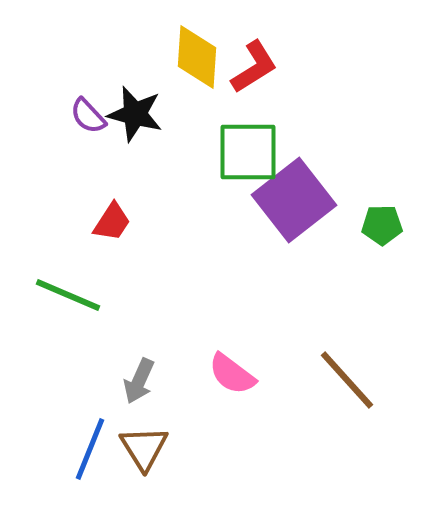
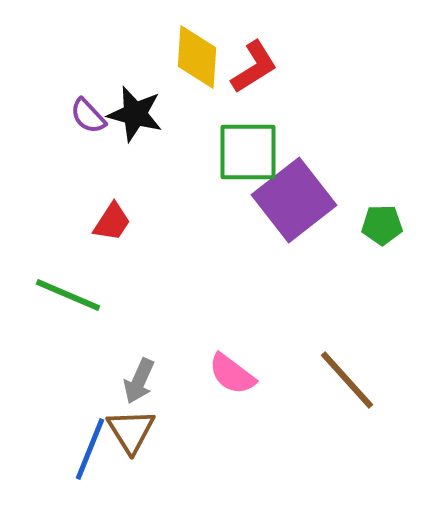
brown triangle: moved 13 px left, 17 px up
